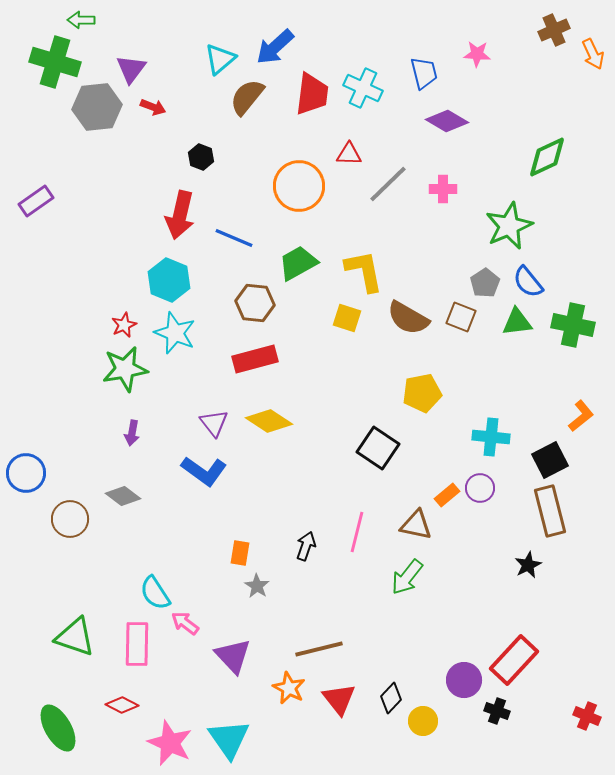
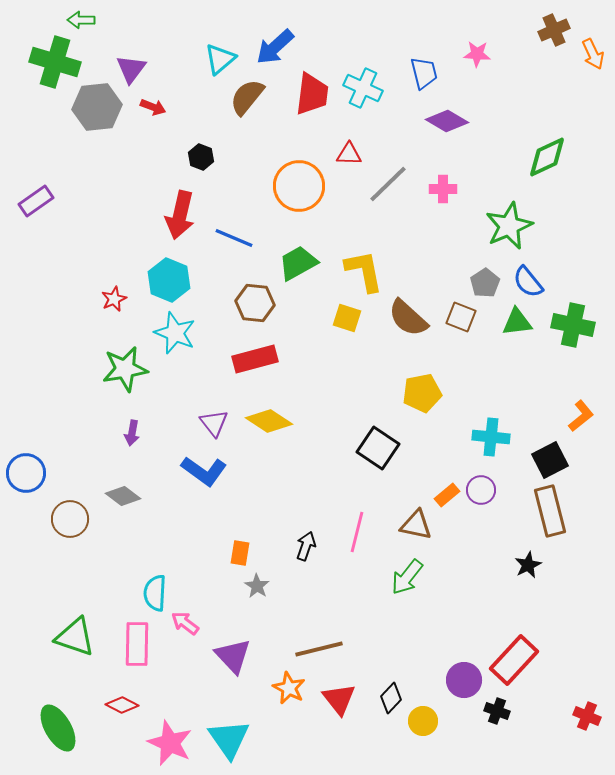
brown semicircle at (408, 318): rotated 12 degrees clockwise
red star at (124, 325): moved 10 px left, 26 px up
purple circle at (480, 488): moved 1 px right, 2 px down
cyan semicircle at (155, 593): rotated 36 degrees clockwise
